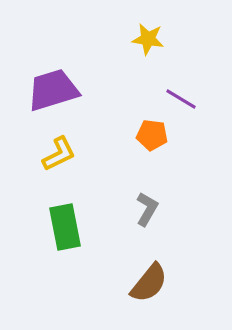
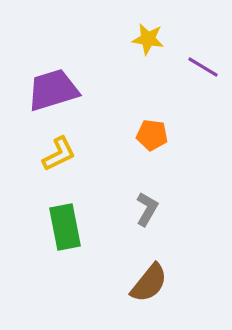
purple line: moved 22 px right, 32 px up
